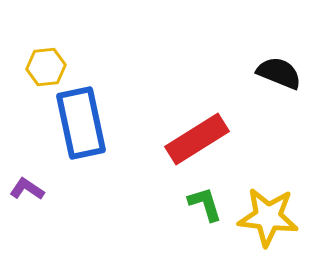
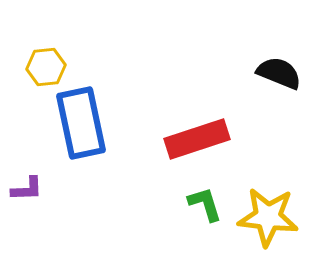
red rectangle: rotated 14 degrees clockwise
purple L-shape: rotated 144 degrees clockwise
